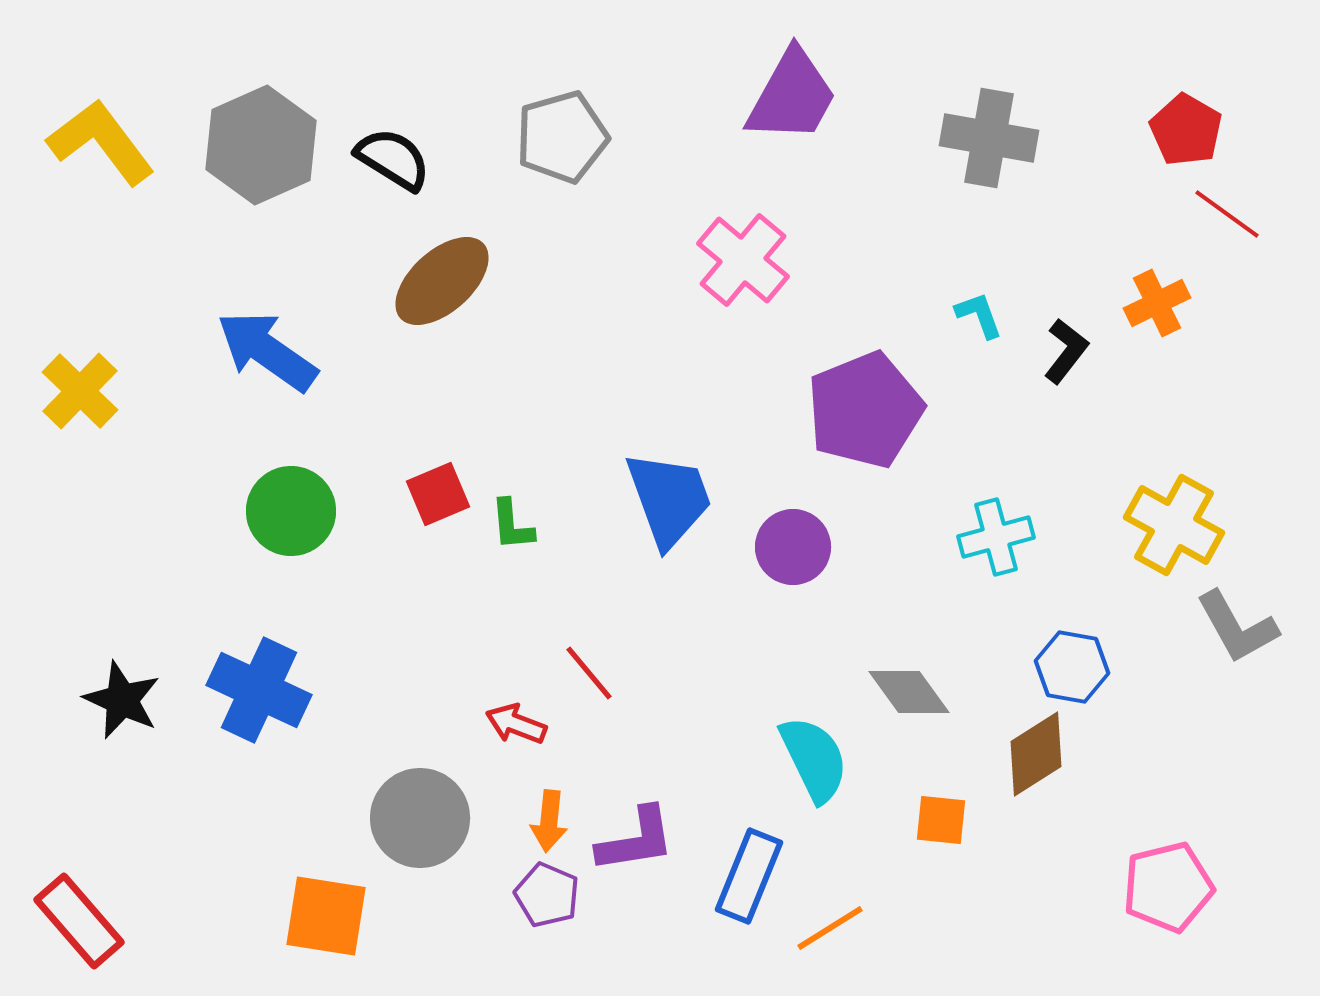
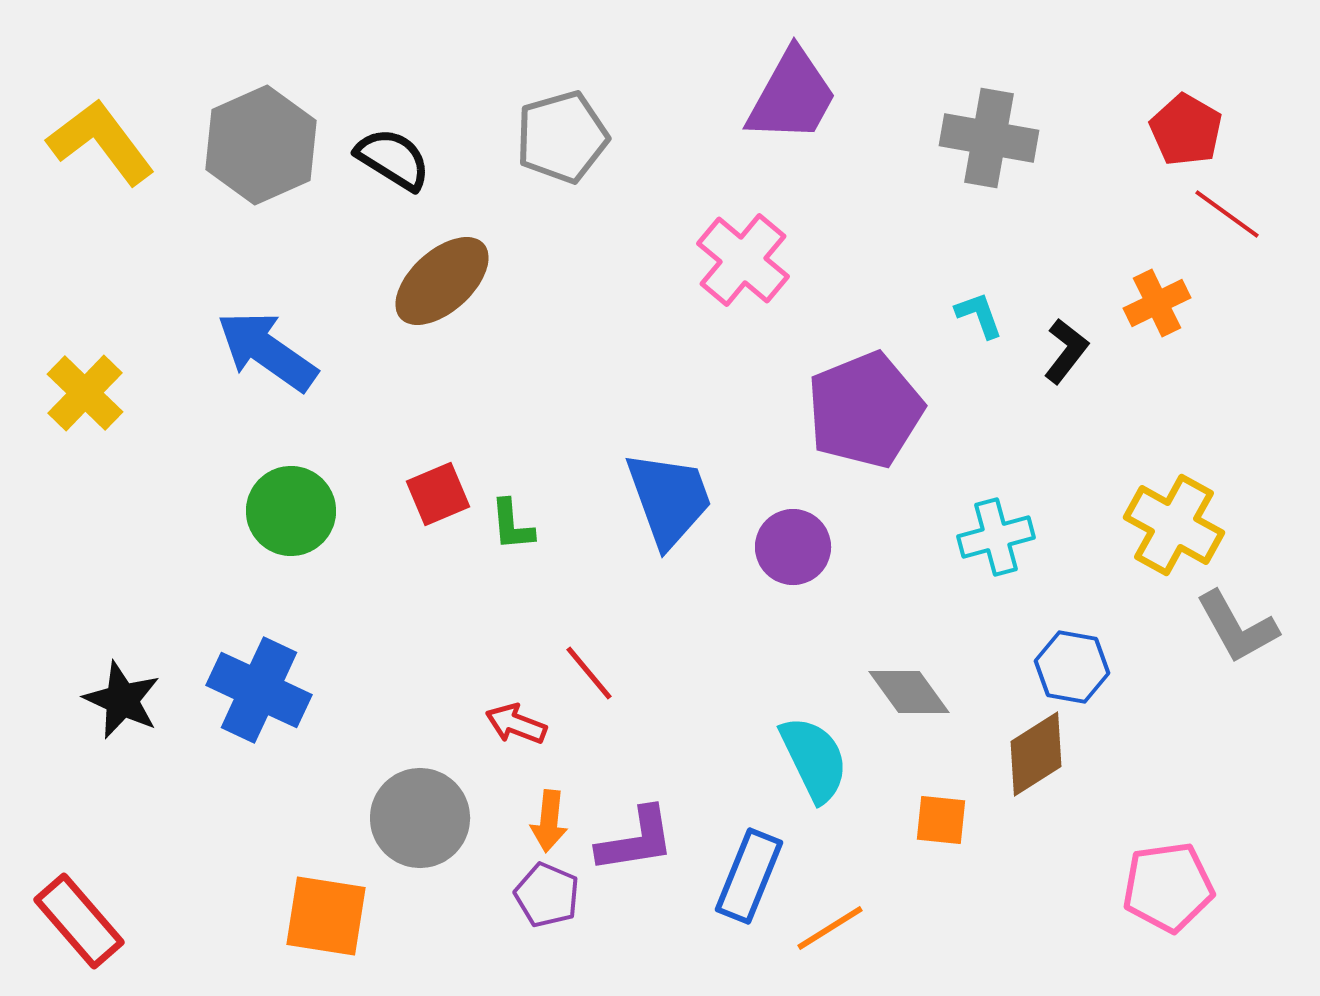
yellow cross at (80, 391): moved 5 px right, 2 px down
pink pentagon at (1168, 887): rotated 6 degrees clockwise
